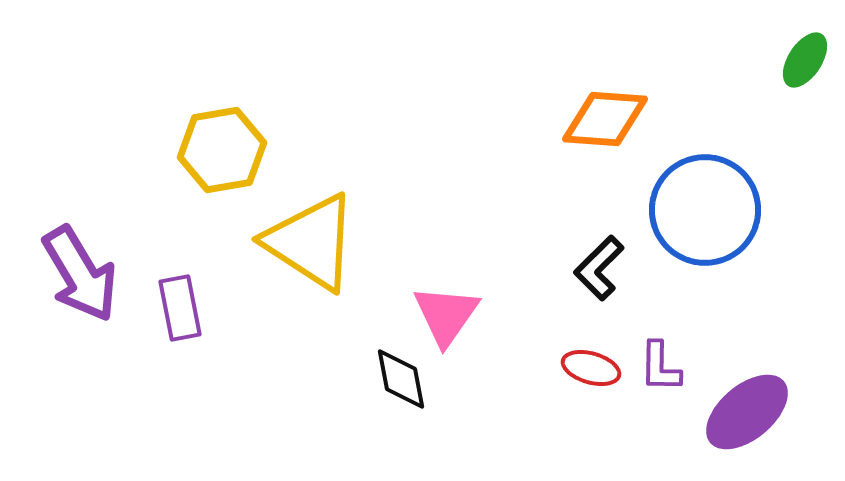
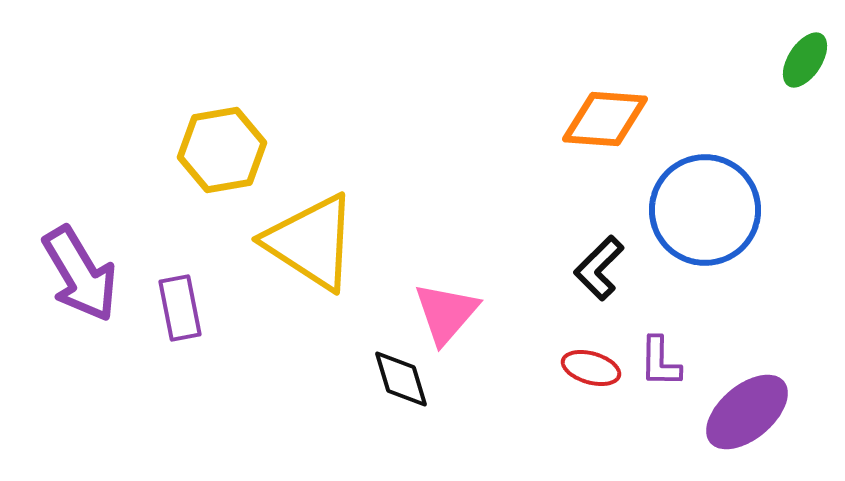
pink triangle: moved 2 px up; rotated 6 degrees clockwise
purple L-shape: moved 5 px up
black diamond: rotated 6 degrees counterclockwise
